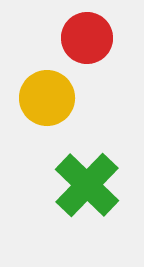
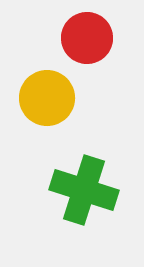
green cross: moved 3 px left, 5 px down; rotated 26 degrees counterclockwise
